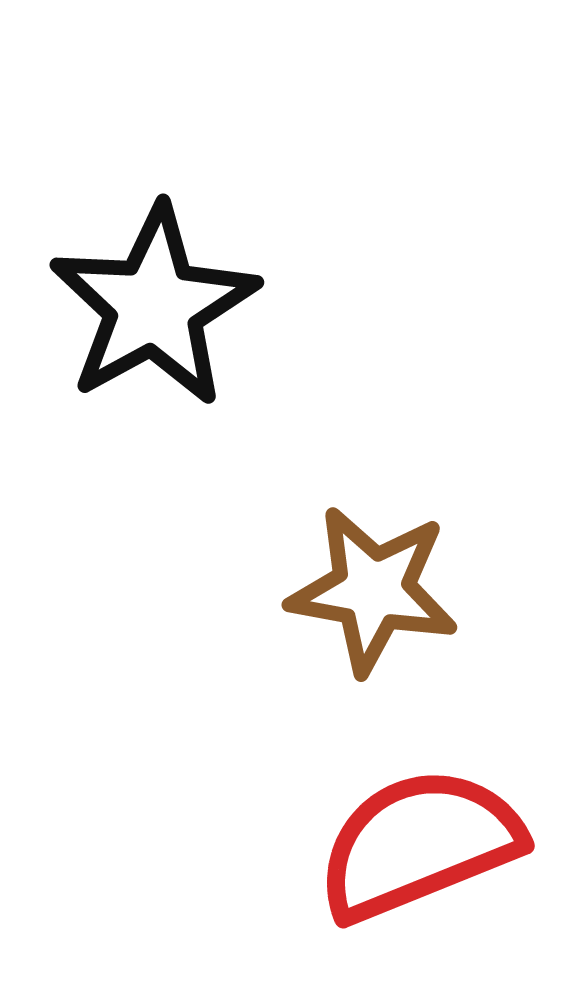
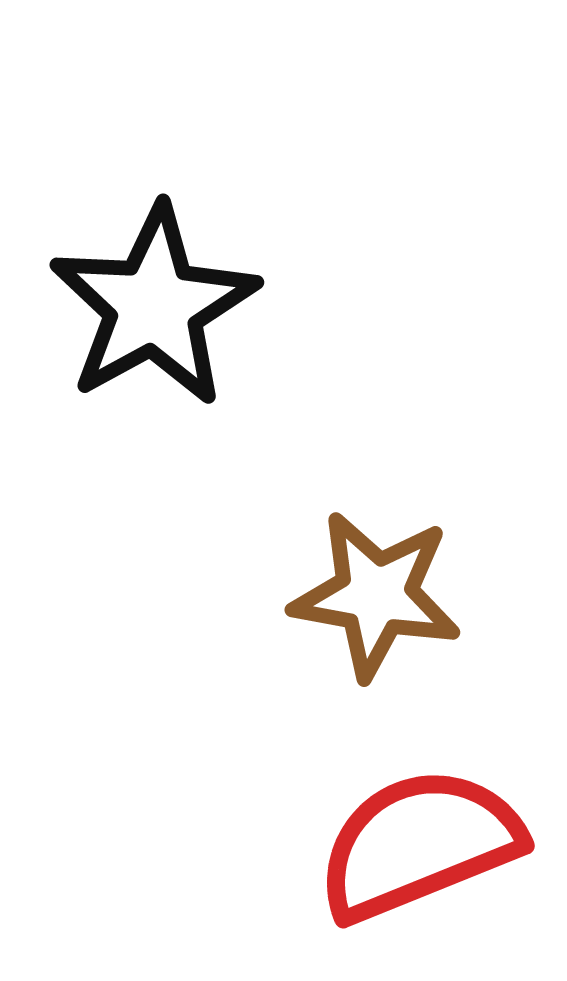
brown star: moved 3 px right, 5 px down
